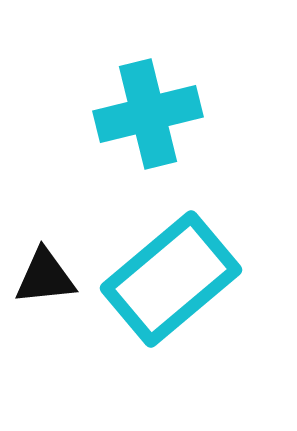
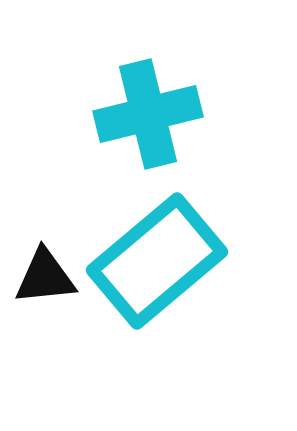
cyan rectangle: moved 14 px left, 18 px up
